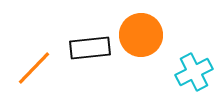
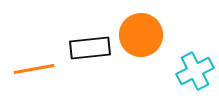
orange line: moved 1 px down; rotated 36 degrees clockwise
cyan cross: moved 1 px right, 1 px up
